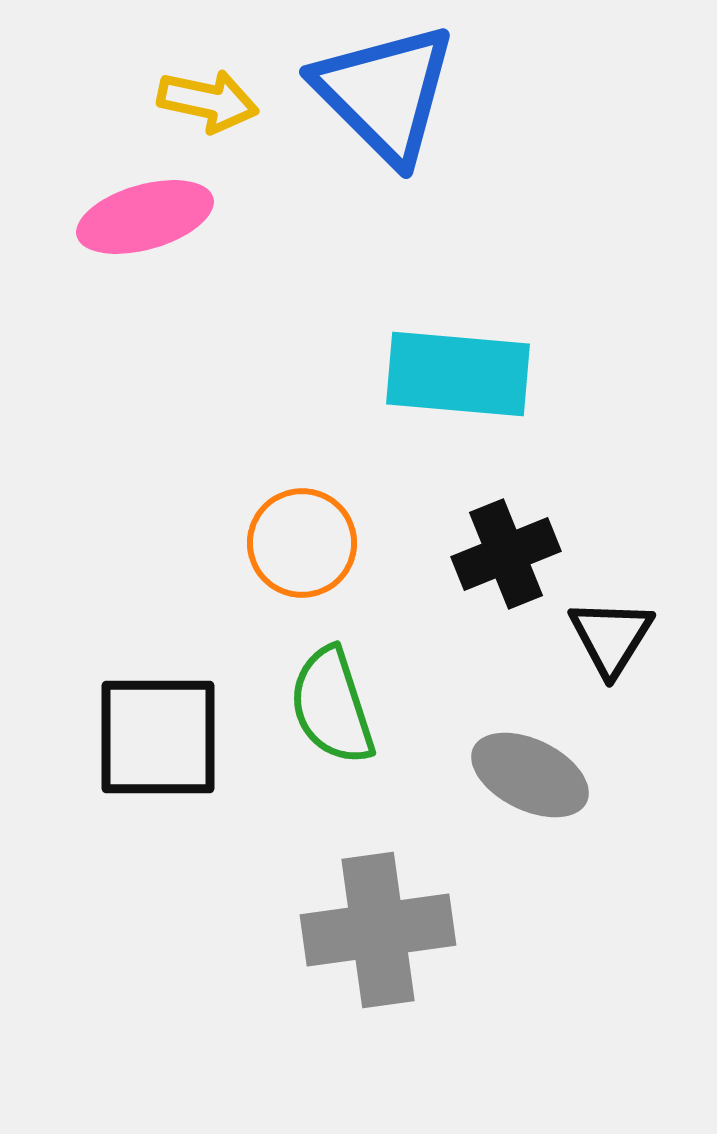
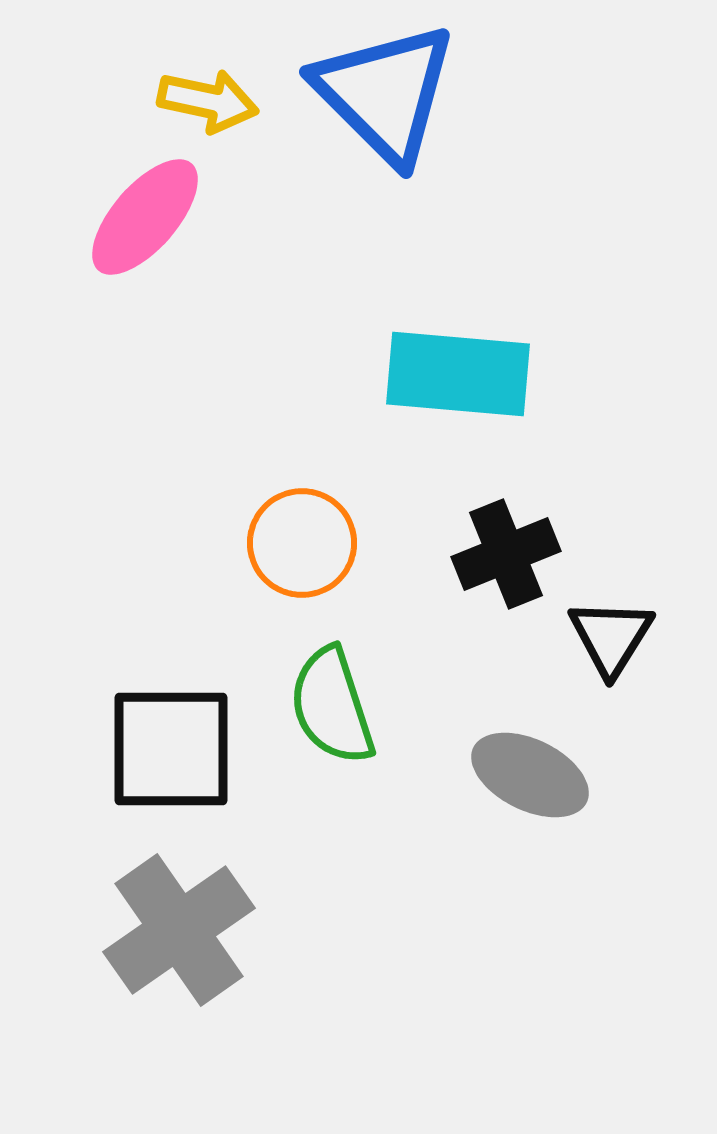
pink ellipse: rotated 33 degrees counterclockwise
black square: moved 13 px right, 12 px down
gray cross: moved 199 px left; rotated 27 degrees counterclockwise
